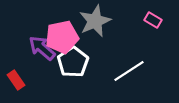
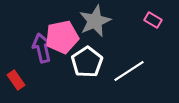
purple arrow: rotated 36 degrees clockwise
white pentagon: moved 14 px right
